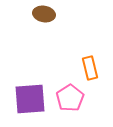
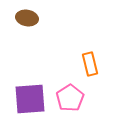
brown ellipse: moved 17 px left, 4 px down
orange rectangle: moved 4 px up
